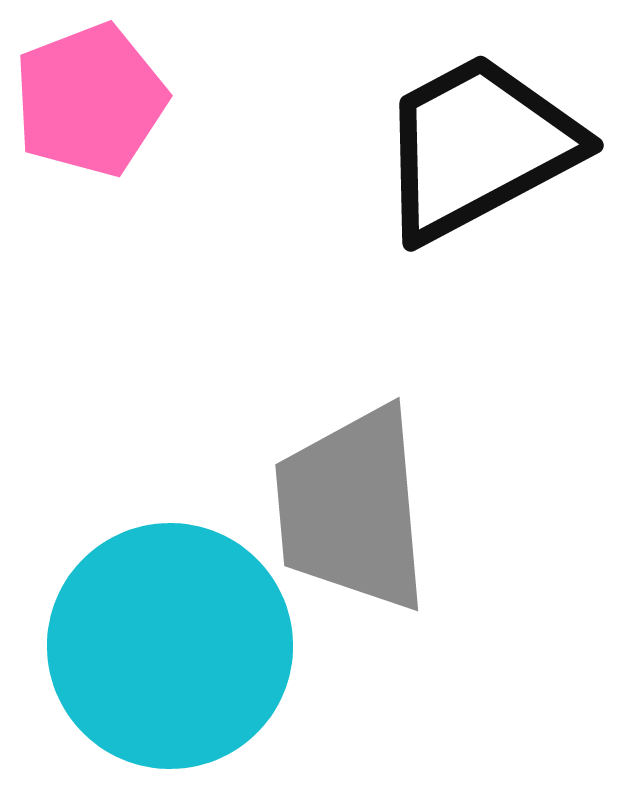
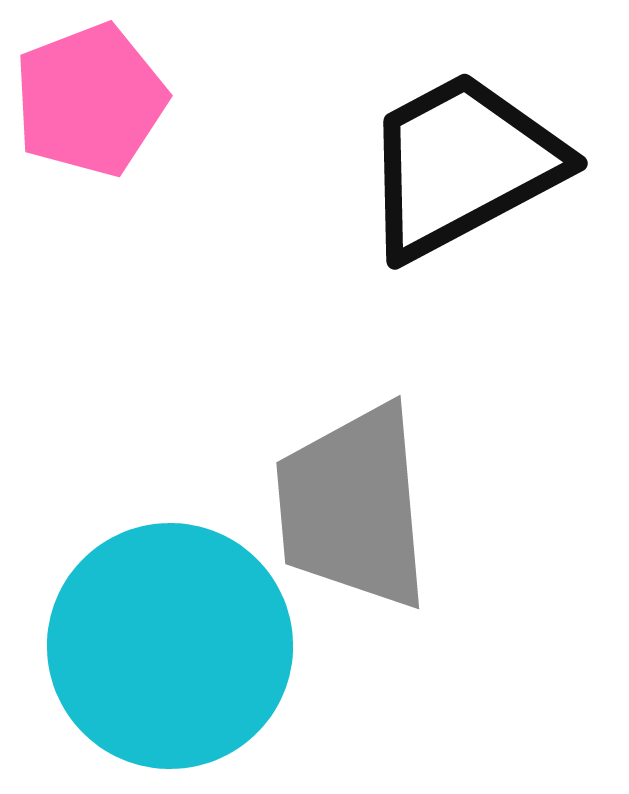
black trapezoid: moved 16 px left, 18 px down
gray trapezoid: moved 1 px right, 2 px up
